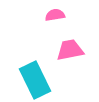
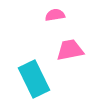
cyan rectangle: moved 1 px left, 1 px up
